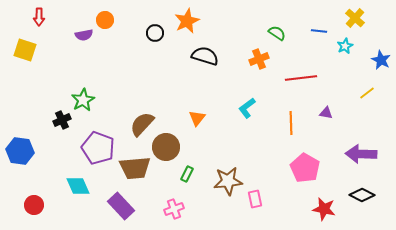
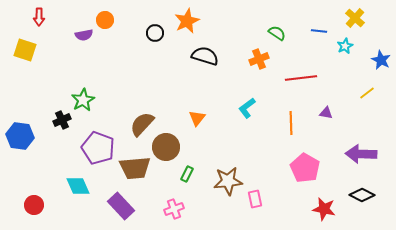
blue hexagon: moved 15 px up
